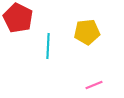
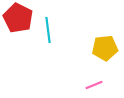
yellow pentagon: moved 18 px right, 16 px down
cyan line: moved 16 px up; rotated 10 degrees counterclockwise
